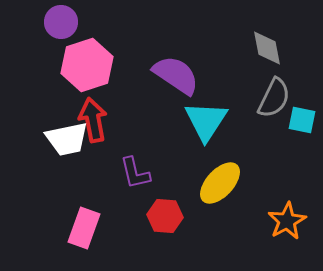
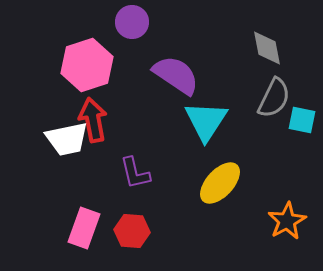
purple circle: moved 71 px right
red hexagon: moved 33 px left, 15 px down
